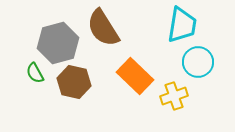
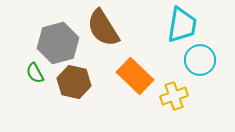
cyan circle: moved 2 px right, 2 px up
